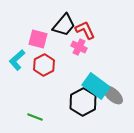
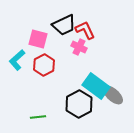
black trapezoid: rotated 25 degrees clockwise
black hexagon: moved 4 px left, 2 px down
green line: moved 3 px right; rotated 28 degrees counterclockwise
